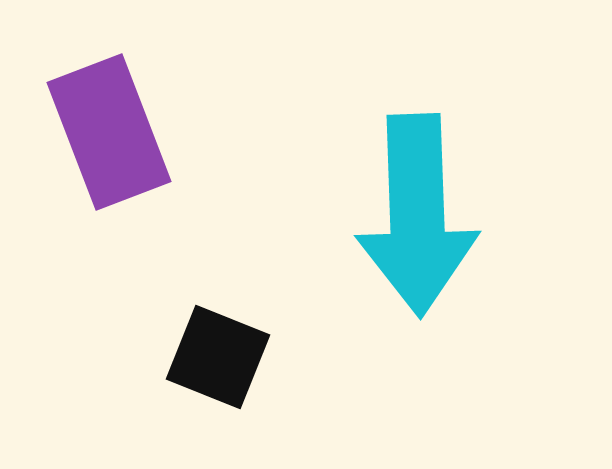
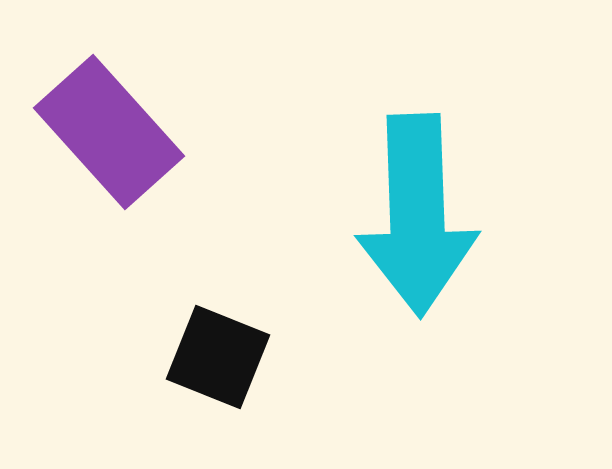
purple rectangle: rotated 21 degrees counterclockwise
